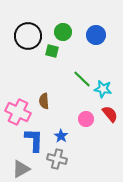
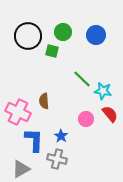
cyan star: moved 2 px down
